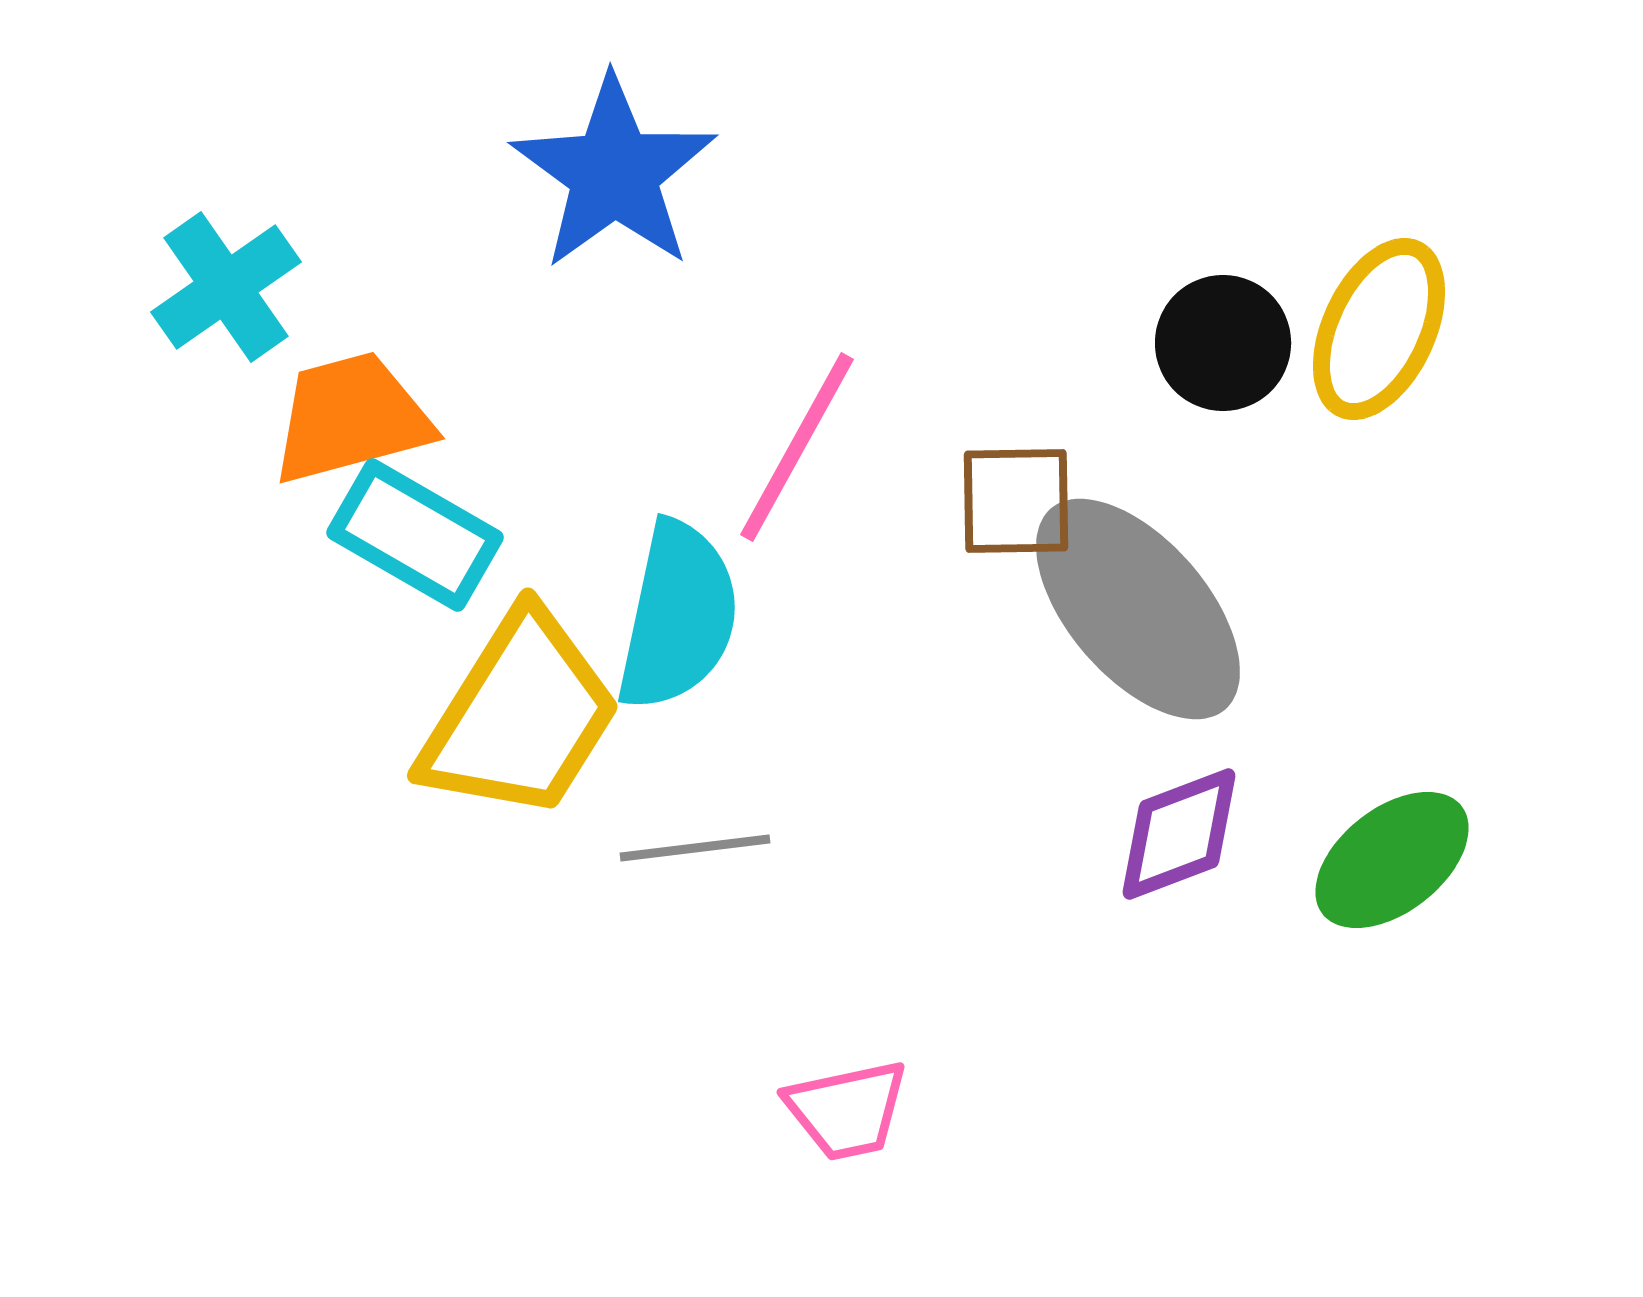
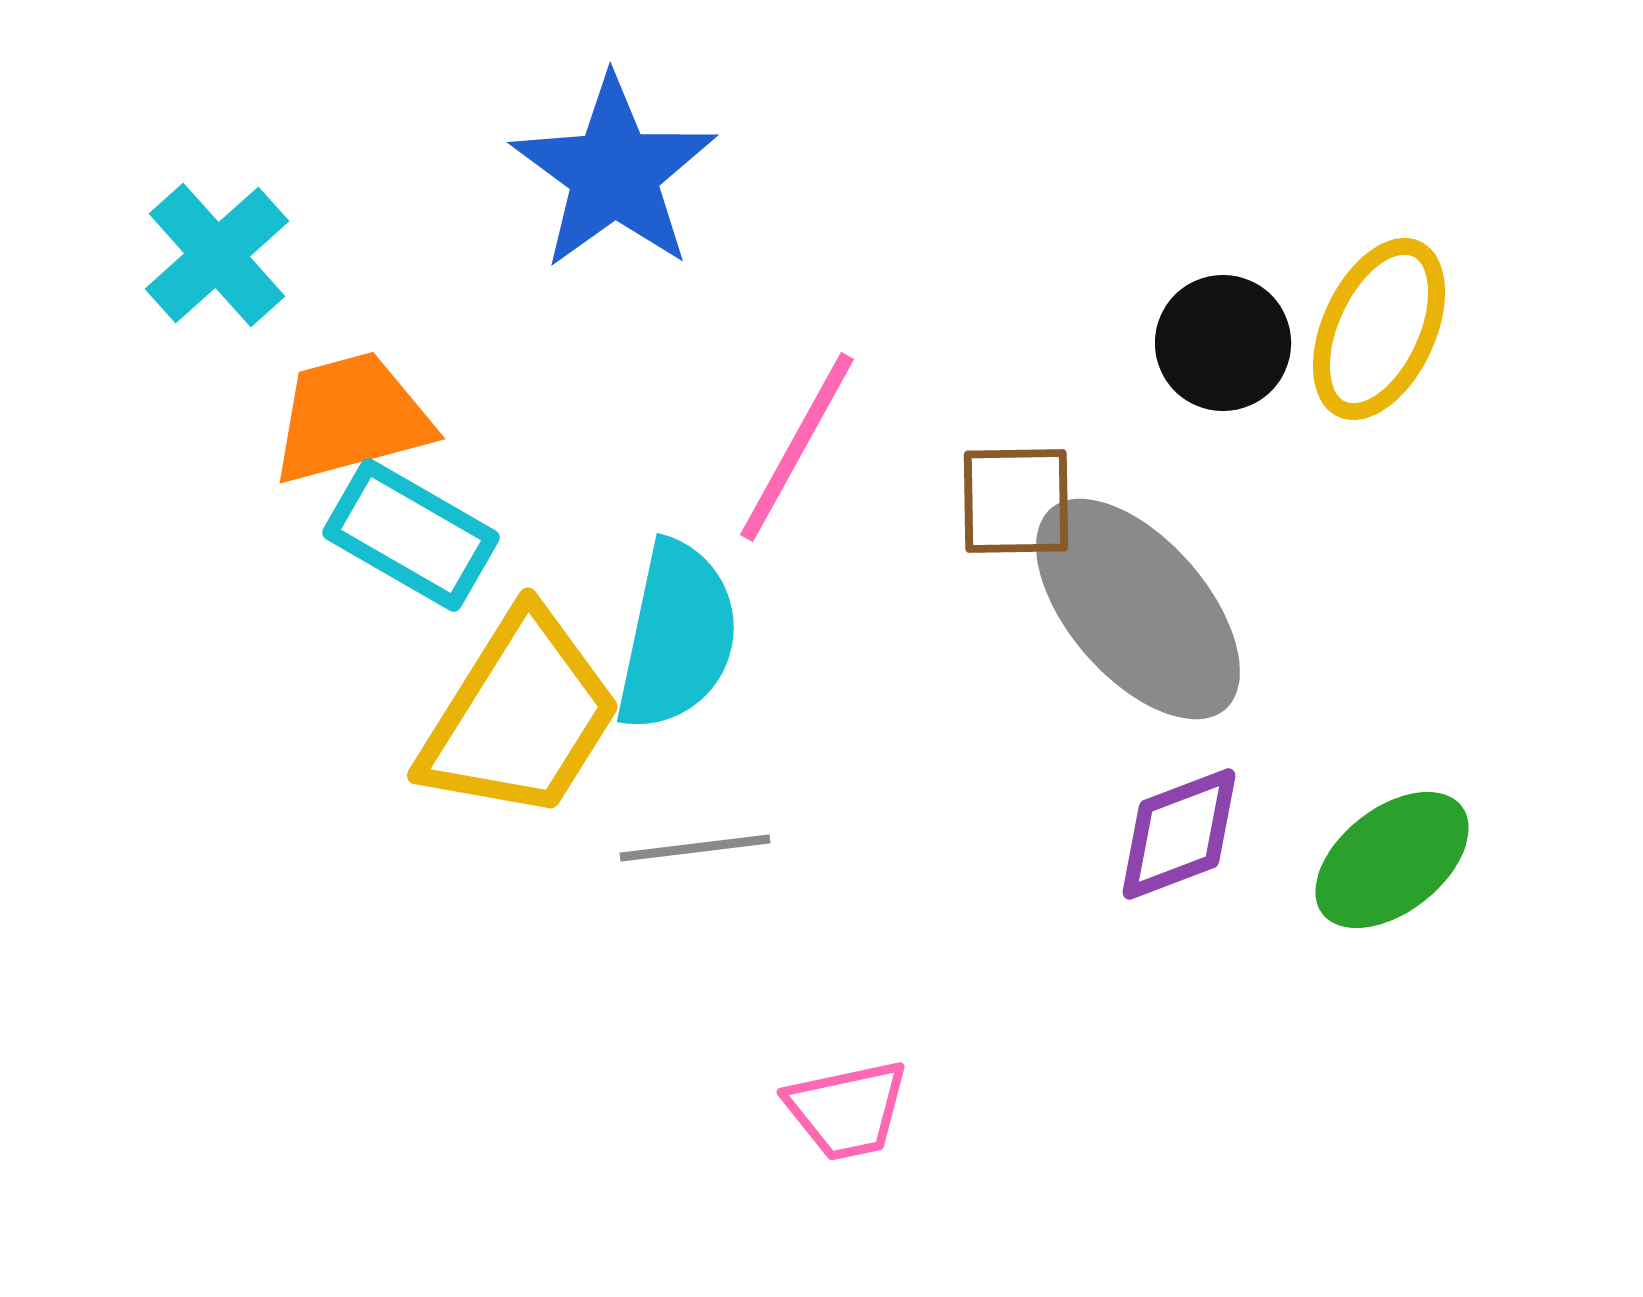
cyan cross: moved 9 px left, 32 px up; rotated 7 degrees counterclockwise
cyan rectangle: moved 4 px left
cyan semicircle: moved 1 px left, 20 px down
